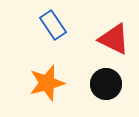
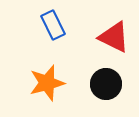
blue rectangle: rotated 8 degrees clockwise
red triangle: moved 2 px up
